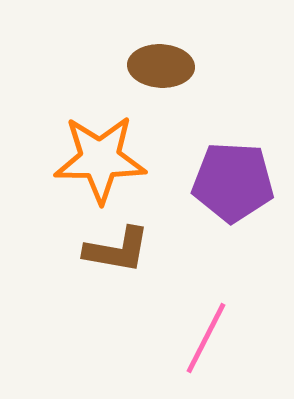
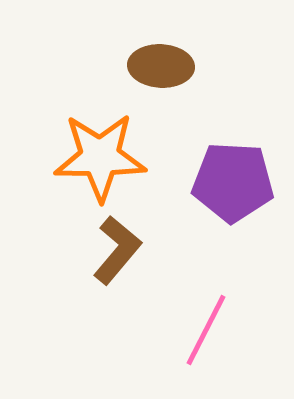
orange star: moved 2 px up
brown L-shape: rotated 60 degrees counterclockwise
pink line: moved 8 px up
